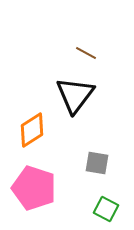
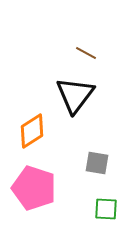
orange diamond: moved 1 px down
green square: rotated 25 degrees counterclockwise
